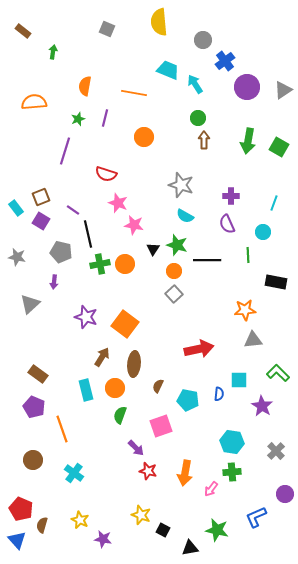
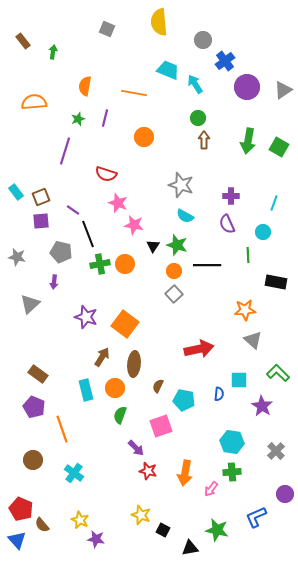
brown rectangle at (23, 31): moved 10 px down; rotated 14 degrees clockwise
cyan rectangle at (16, 208): moved 16 px up
purple square at (41, 221): rotated 36 degrees counterclockwise
black line at (88, 234): rotated 8 degrees counterclockwise
black triangle at (153, 249): moved 3 px up
black line at (207, 260): moved 5 px down
gray triangle at (253, 340): rotated 48 degrees clockwise
cyan pentagon at (188, 400): moved 4 px left
brown semicircle at (42, 525): rotated 56 degrees counterclockwise
purple star at (103, 539): moved 7 px left
